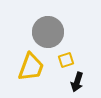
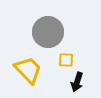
yellow square: rotated 21 degrees clockwise
yellow trapezoid: moved 3 px left, 3 px down; rotated 64 degrees counterclockwise
